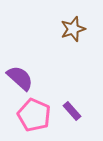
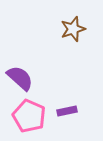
purple rectangle: moved 5 px left; rotated 60 degrees counterclockwise
pink pentagon: moved 5 px left, 1 px down
